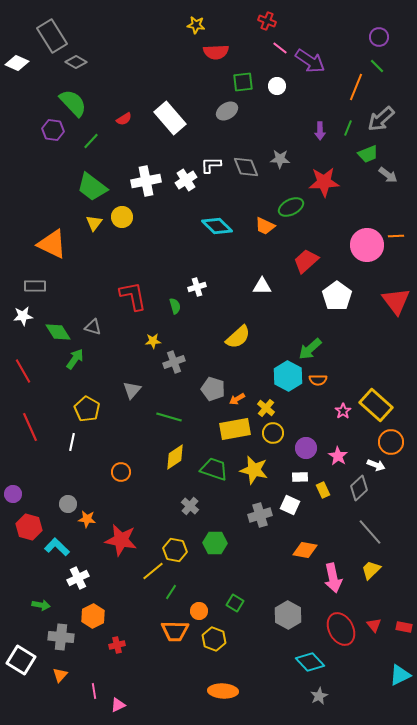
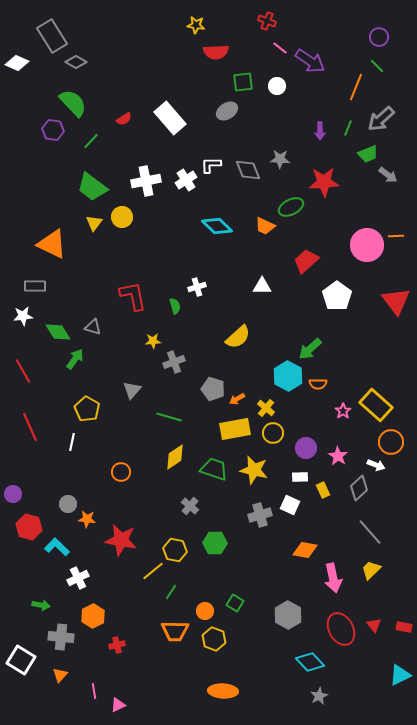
gray diamond at (246, 167): moved 2 px right, 3 px down
orange semicircle at (318, 380): moved 4 px down
orange circle at (199, 611): moved 6 px right
